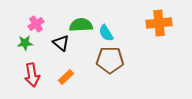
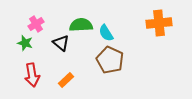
green star: rotated 21 degrees clockwise
brown pentagon: rotated 24 degrees clockwise
orange rectangle: moved 3 px down
